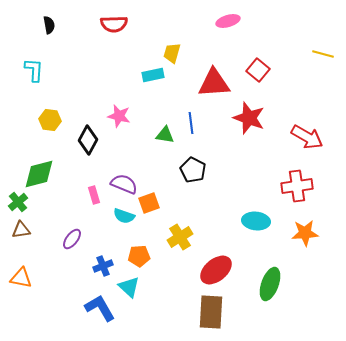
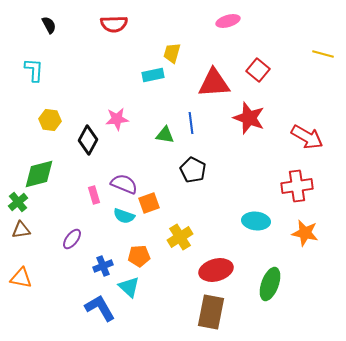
black semicircle: rotated 18 degrees counterclockwise
pink star: moved 2 px left, 3 px down; rotated 20 degrees counterclockwise
orange star: rotated 16 degrees clockwise
red ellipse: rotated 24 degrees clockwise
brown rectangle: rotated 8 degrees clockwise
